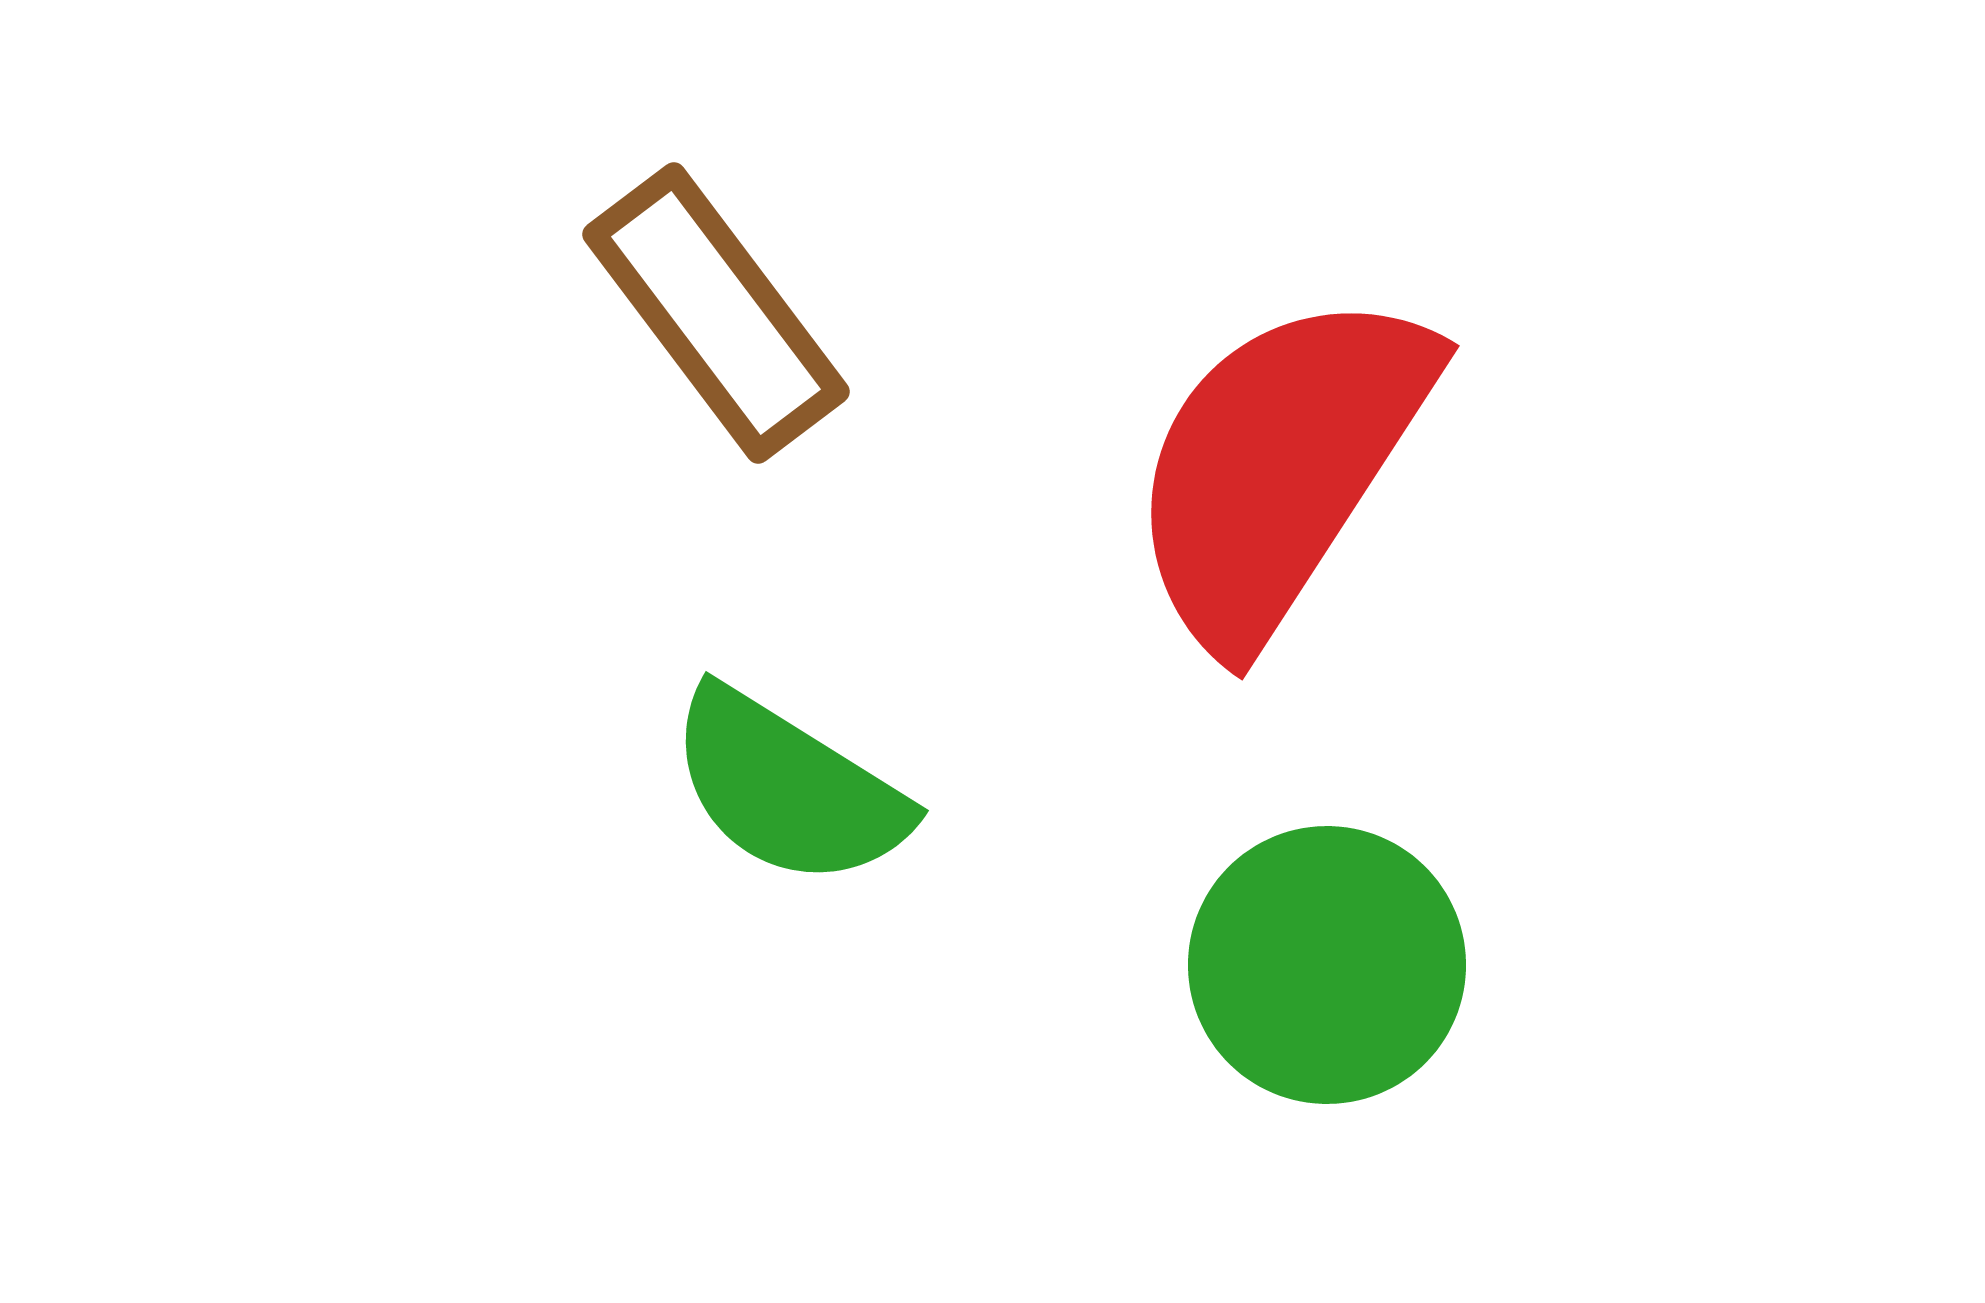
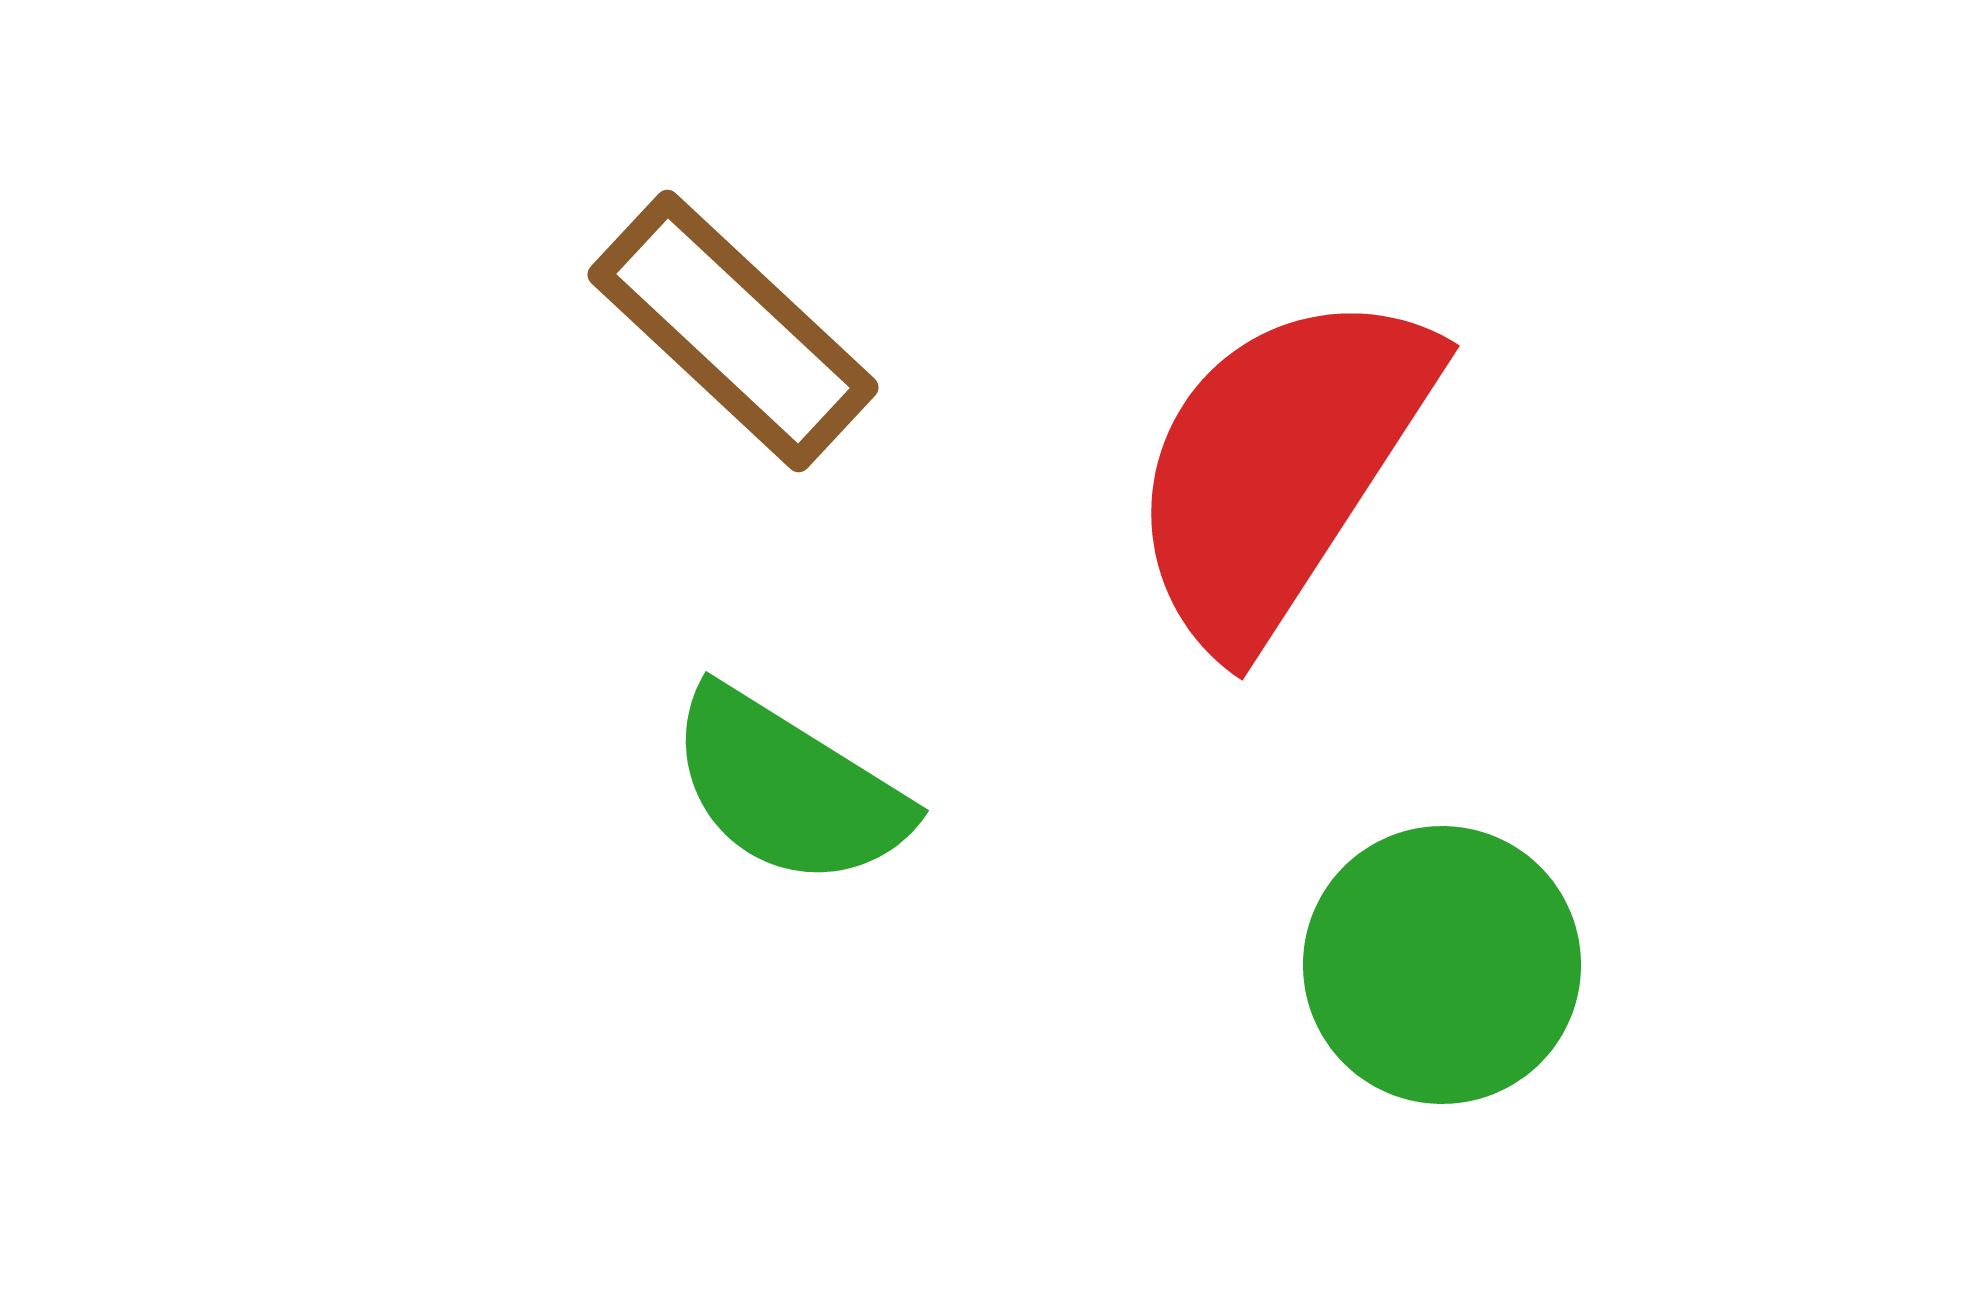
brown rectangle: moved 17 px right, 18 px down; rotated 10 degrees counterclockwise
green circle: moved 115 px right
